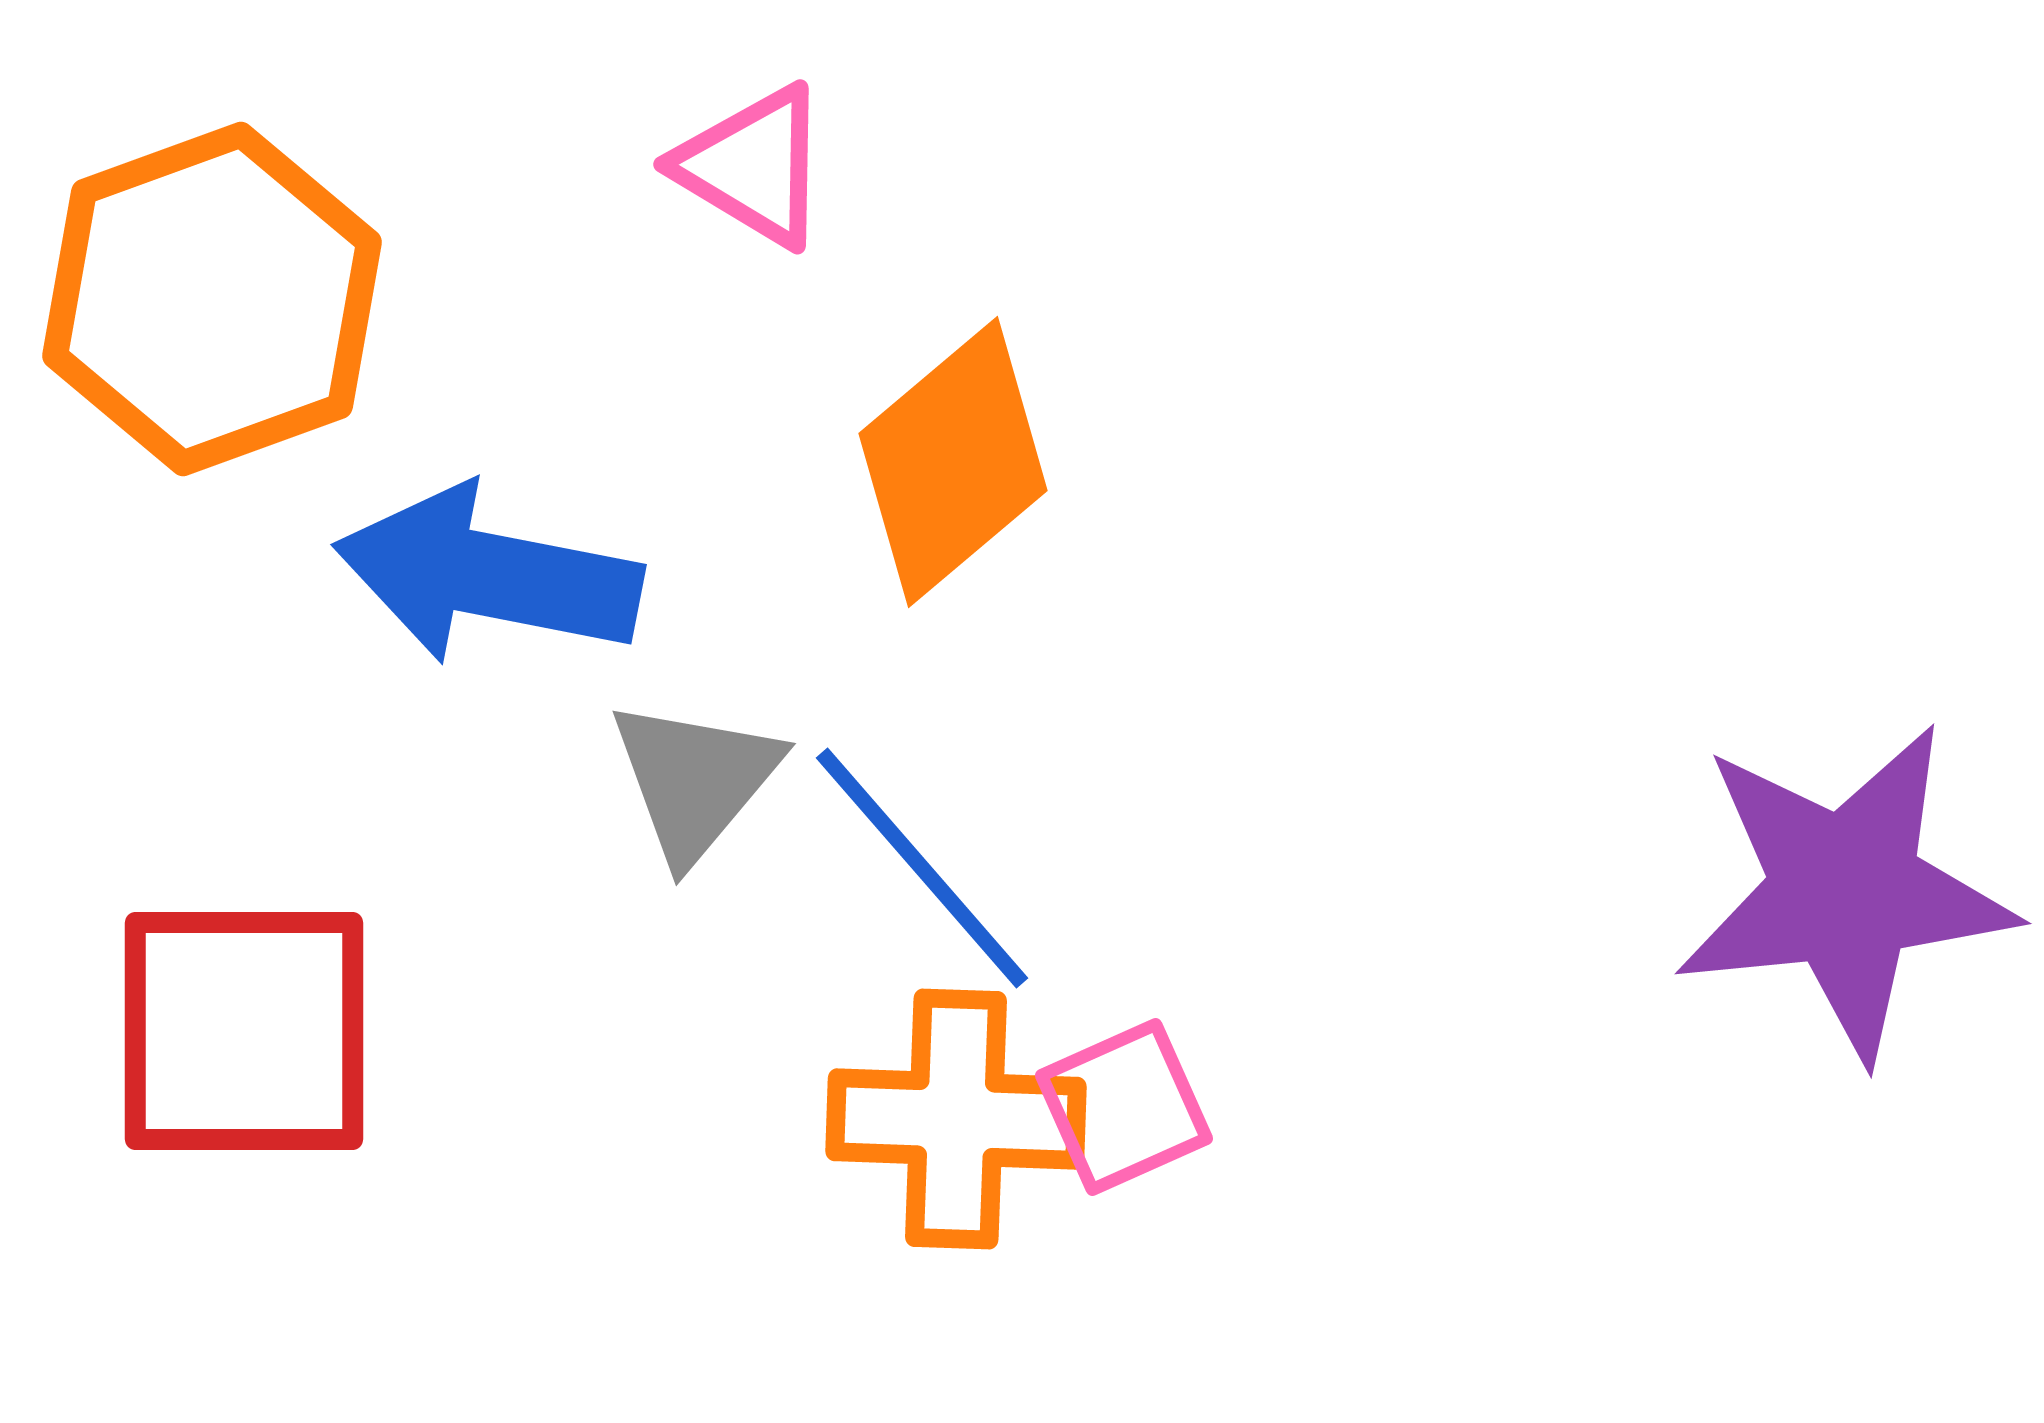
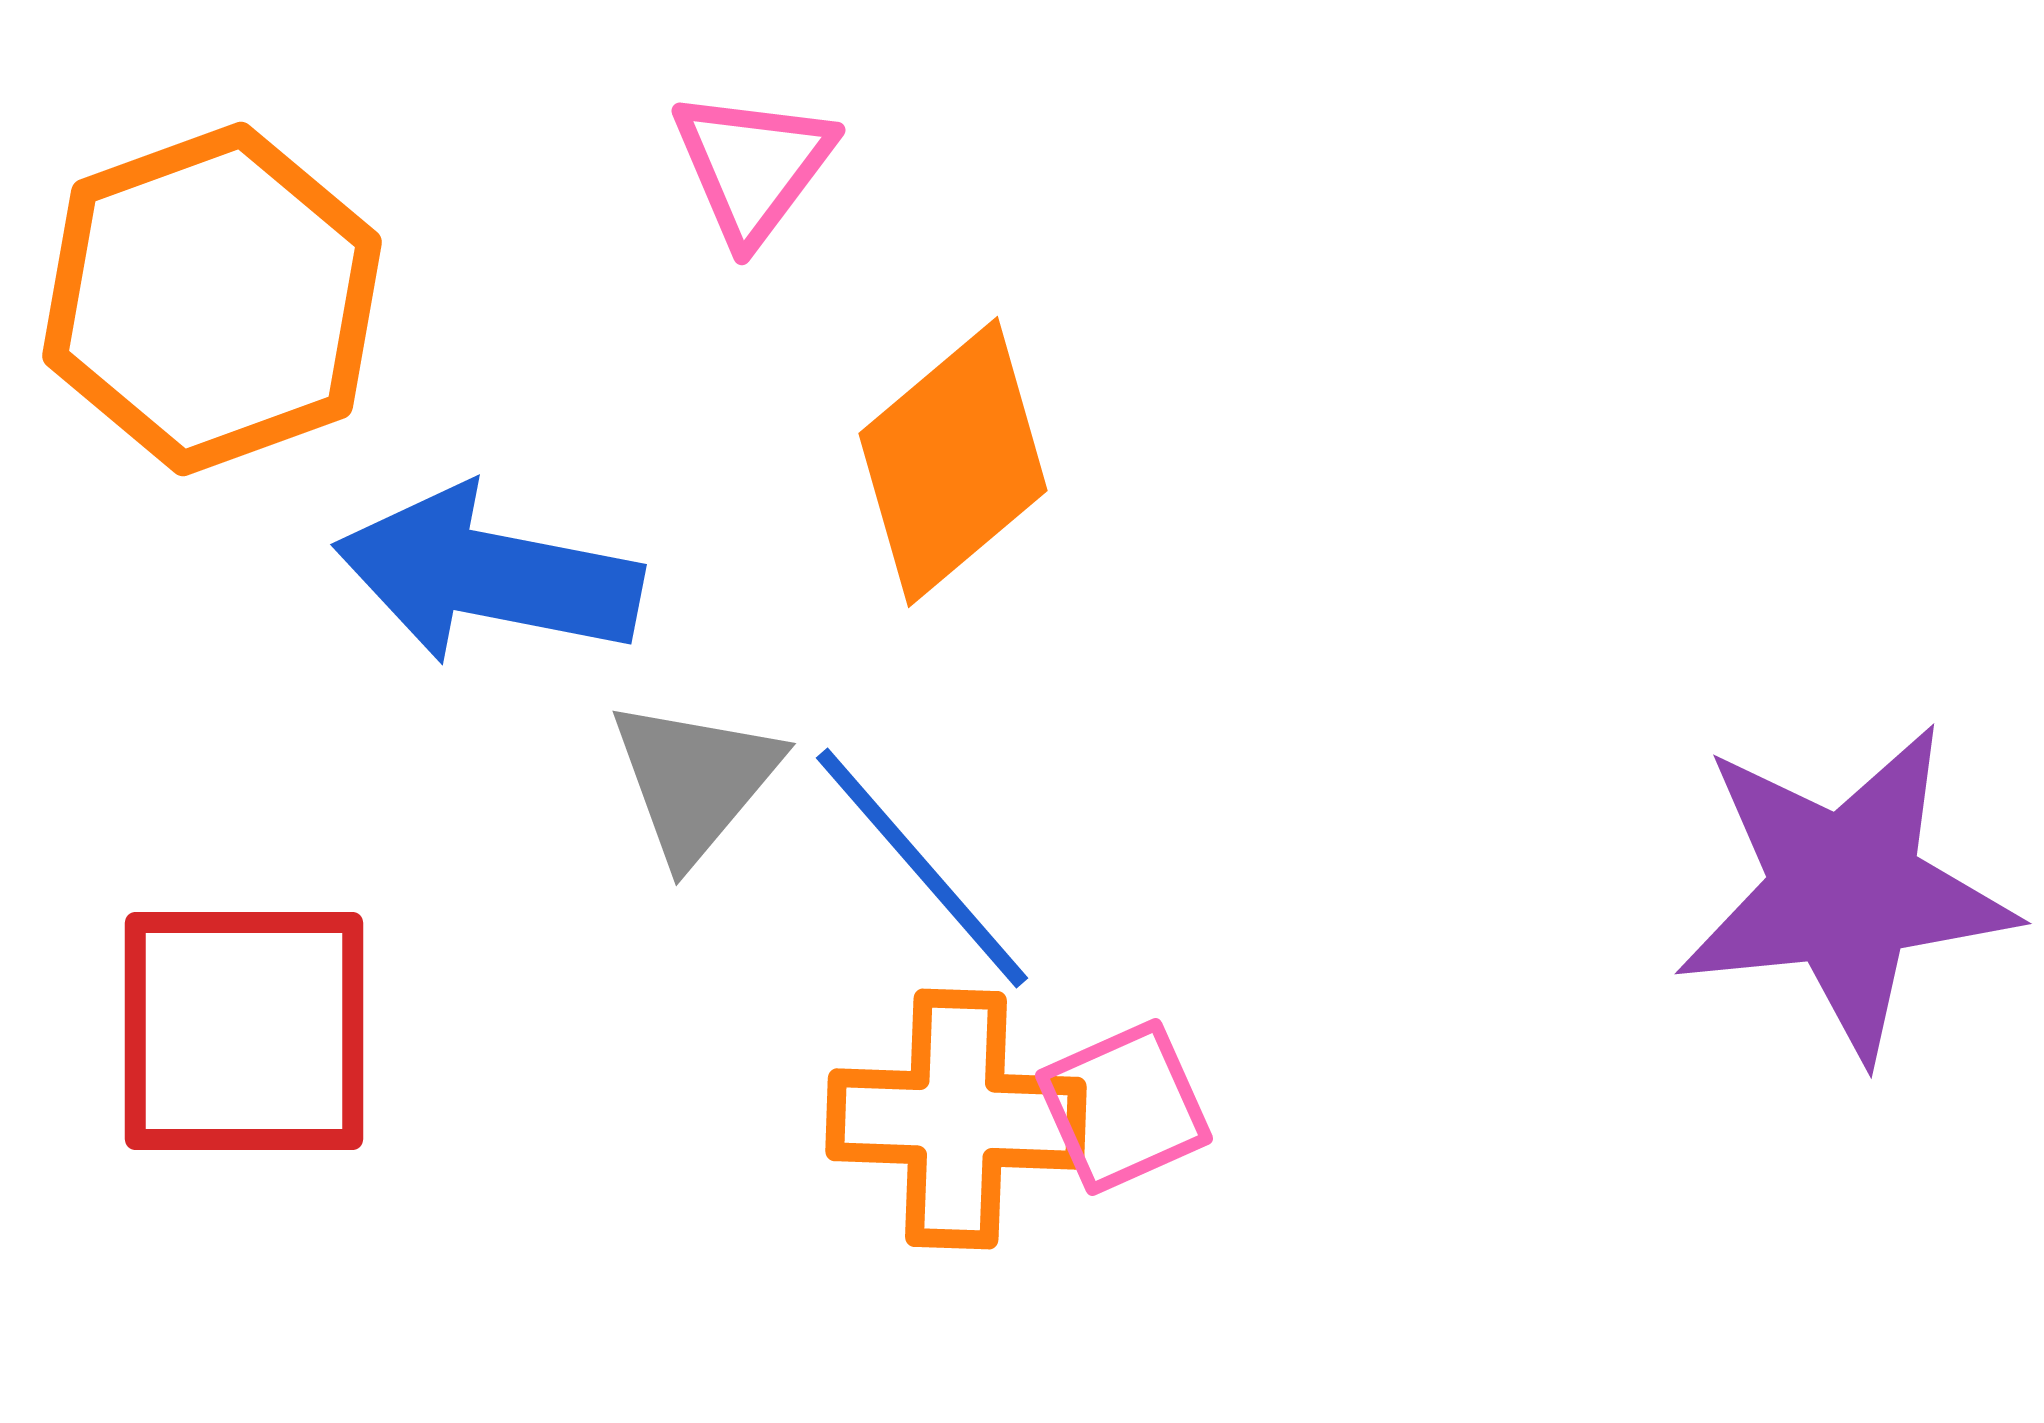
pink triangle: rotated 36 degrees clockwise
